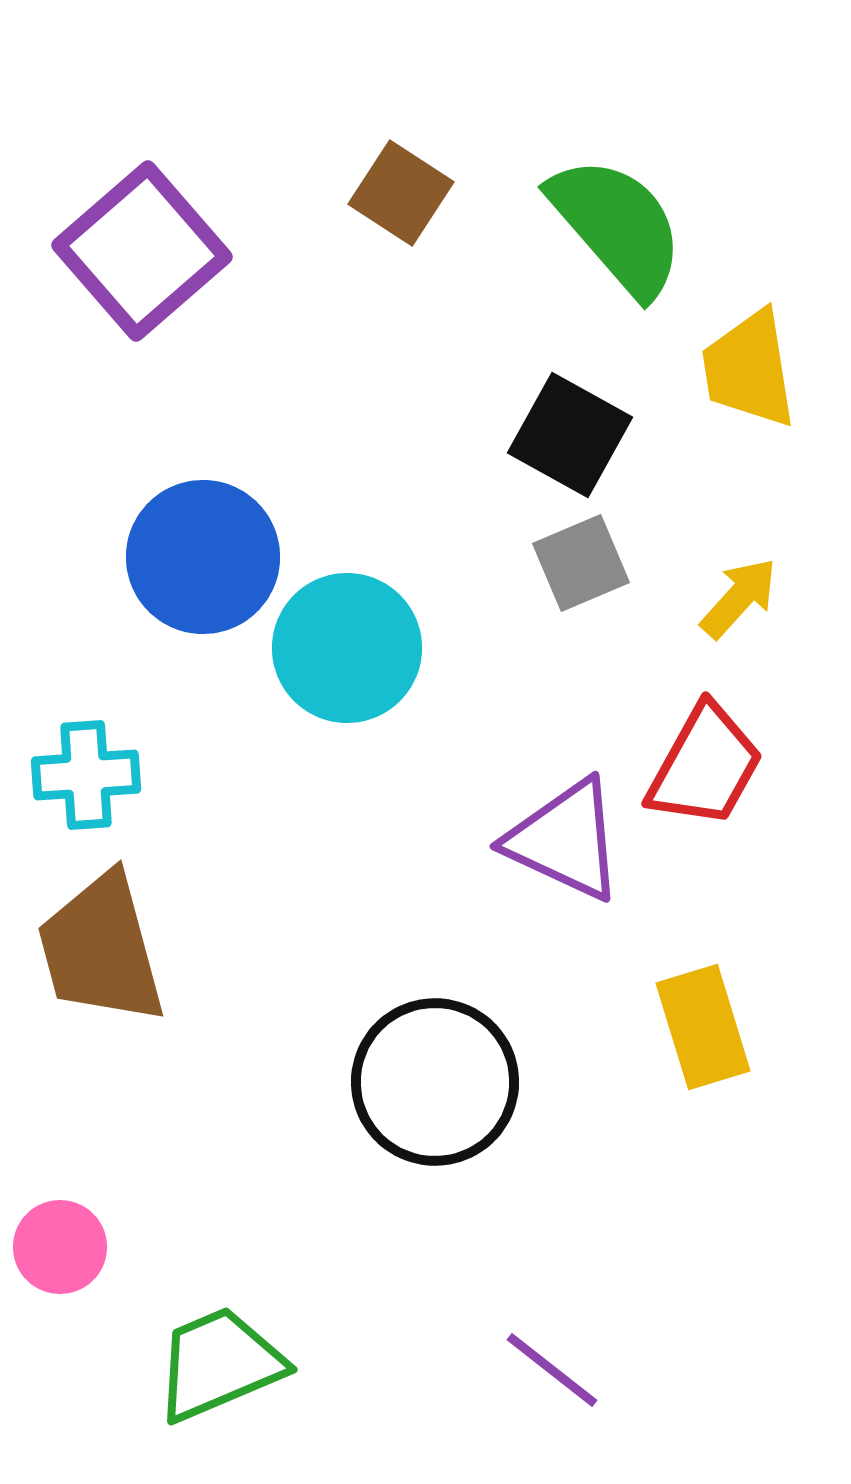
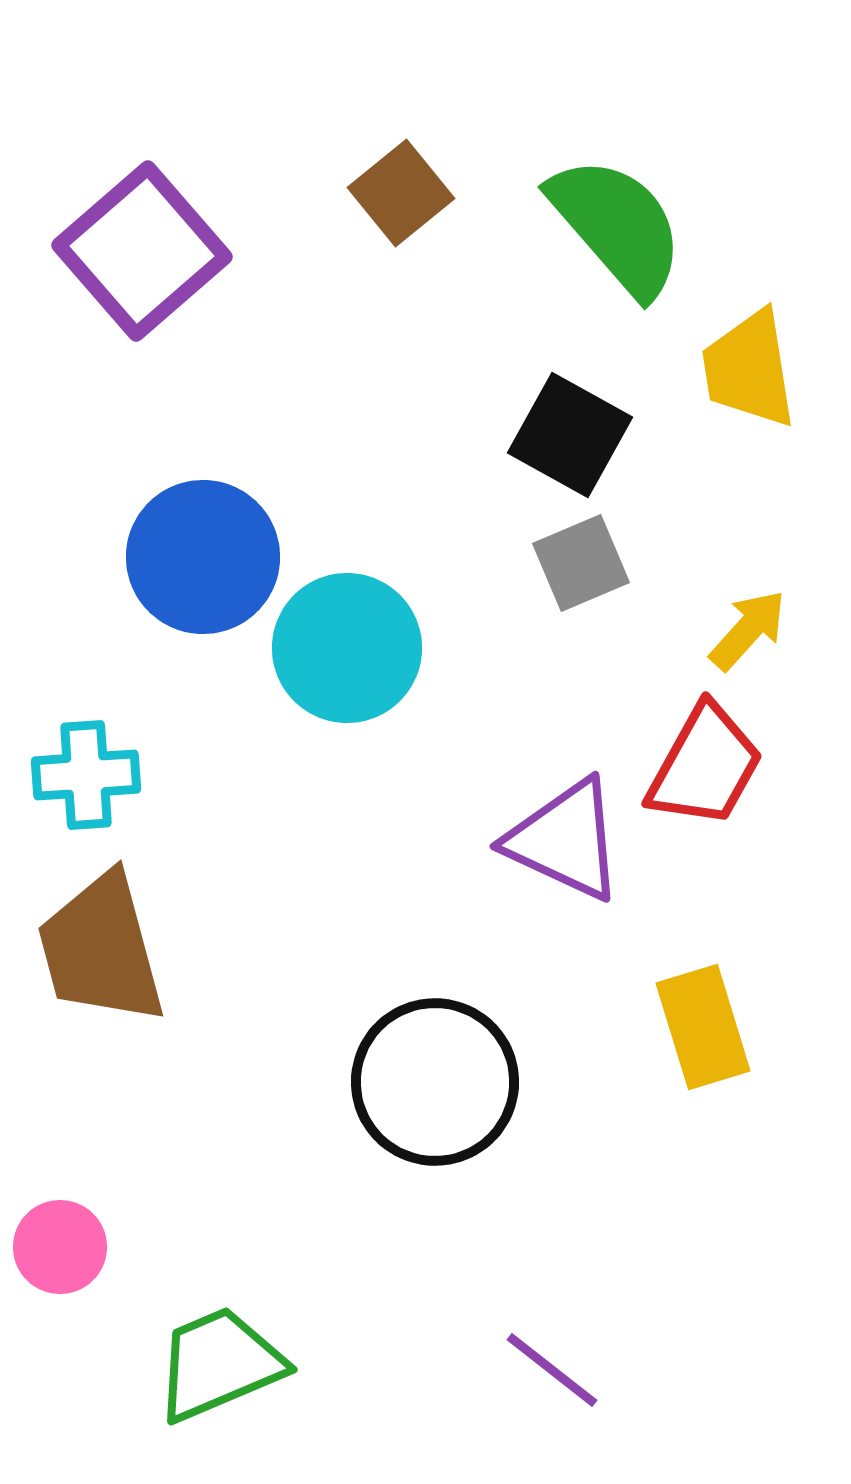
brown square: rotated 18 degrees clockwise
yellow arrow: moved 9 px right, 32 px down
